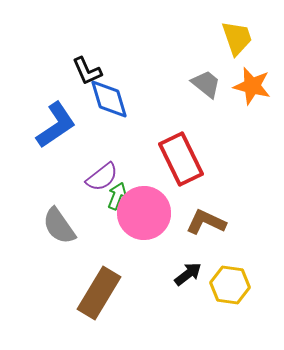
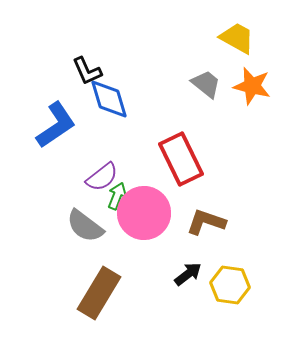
yellow trapezoid: rotated 42 degrees counterclockwise
brown L-shape: rotated 6 degrees counterclockwise
gray semicircle: moved 26 px right; rotated 18 degrees counterclockwise
